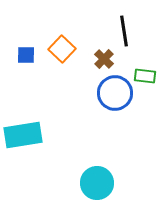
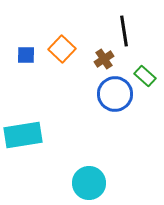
brown cross: rotated 12 degrees clockwise
green rectangle: rotated 35 degrees clockwise
blue circle: moved 1 px down
cyan circle: moved 8 px left
